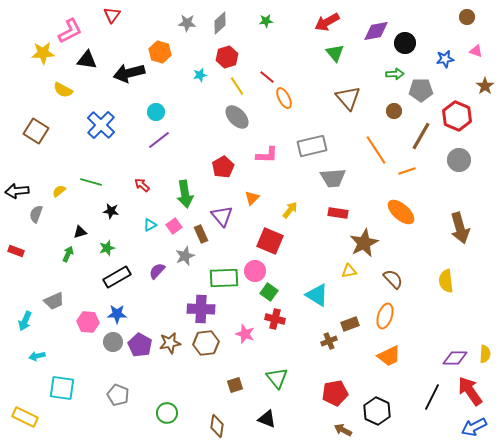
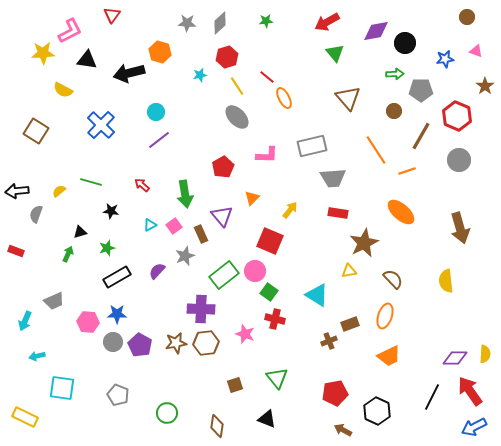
green rectangle at (224, 278): moved 3 px up; rotated 36 degrees counterclockwise
brown star at (170, 343): moved 6 px right
